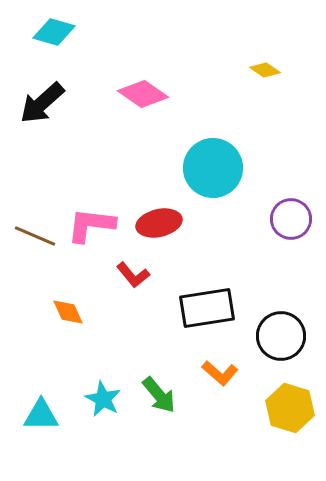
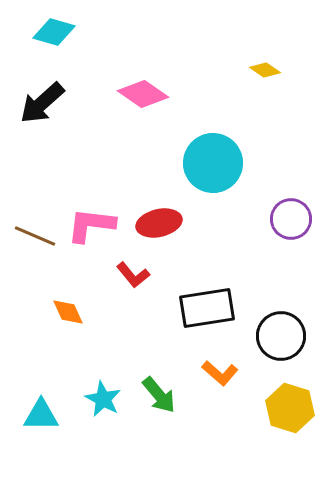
cyan circle: moved 5 px up
